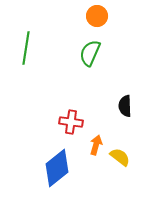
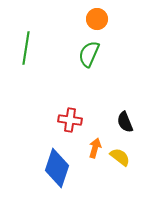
orange circle: moved 3 px down
green semicircle: moved 1 px left, 1 px down
black semicircle: moved 16 px down; rotated 20 degrees counterclockwise
red cross: moved 1 px left, 2 px up
orange arrow: moved 1 px left, 3 px down
blue diamond: rotated 33 degrees counterclockwise
